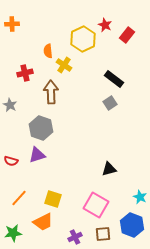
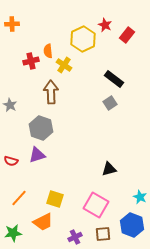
red cross: moved 6 px right, 12 px up
yellow square: moved 2 px right
